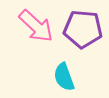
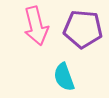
pink arrow: rotated 33 degrees clockwise
